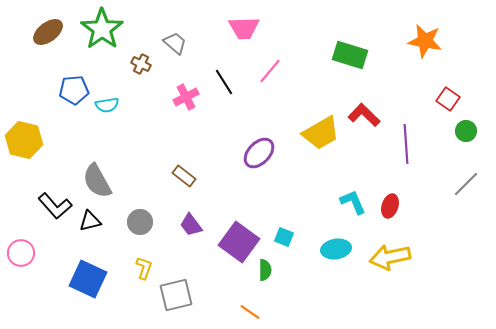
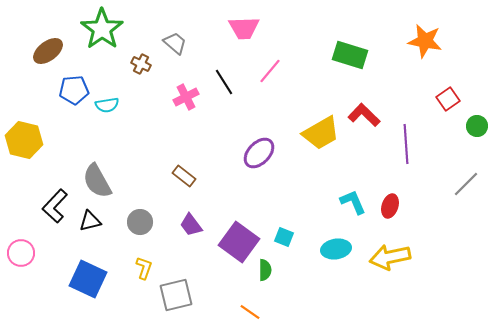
brown ellipse: moved 19 px down
red square: rotated 20 degrees clockwise
green circle: moved 11 px right, 5 px up
black L-shape: rotated 84 degrees clockwise
